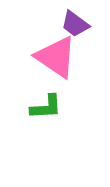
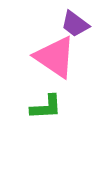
pink triangle: moved 1 px left
